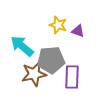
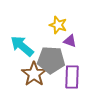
purple triangle: moved 8 px left, 10 px down
gray pentagon: rotated 8 degrees clockwise
brown star: rotated 25 degrees counterclockwise
